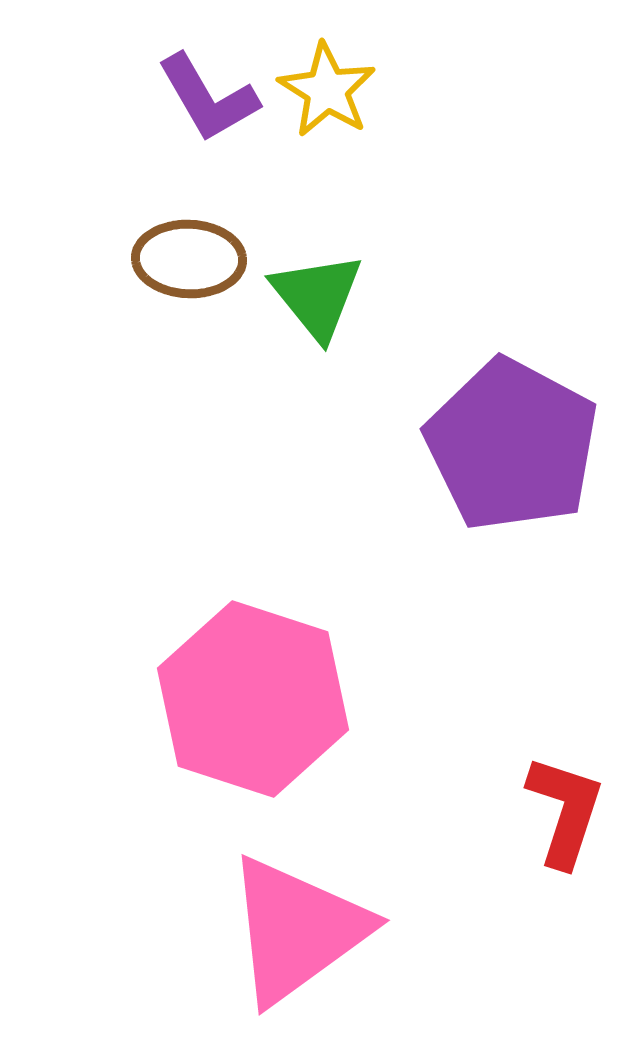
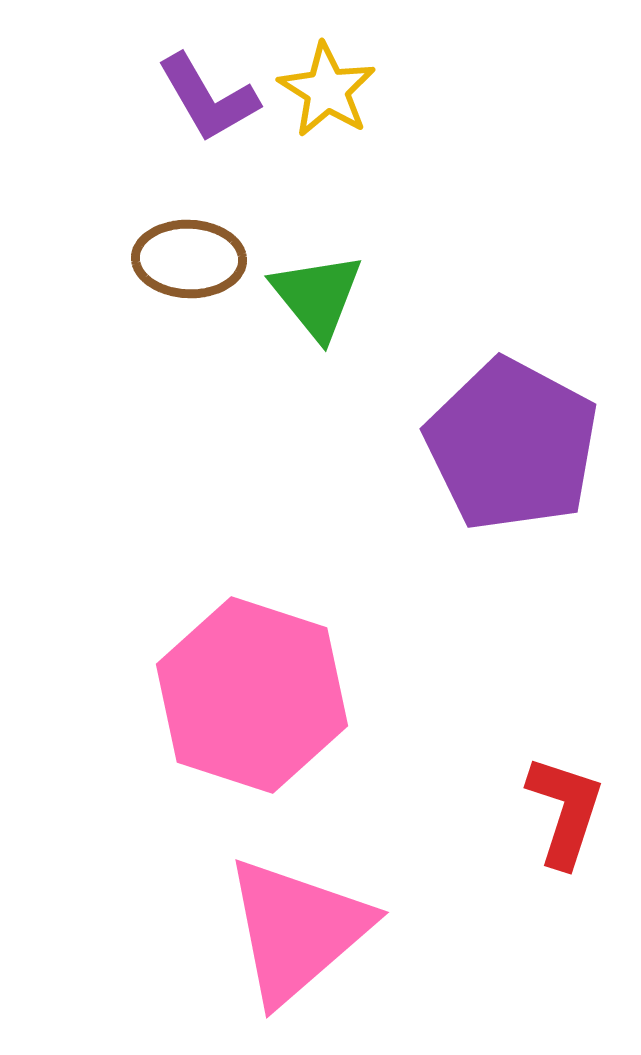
pink hexagon: moved 1 px left, 4 px up
pink triangle: rotated 5 degrees counterclockwise
